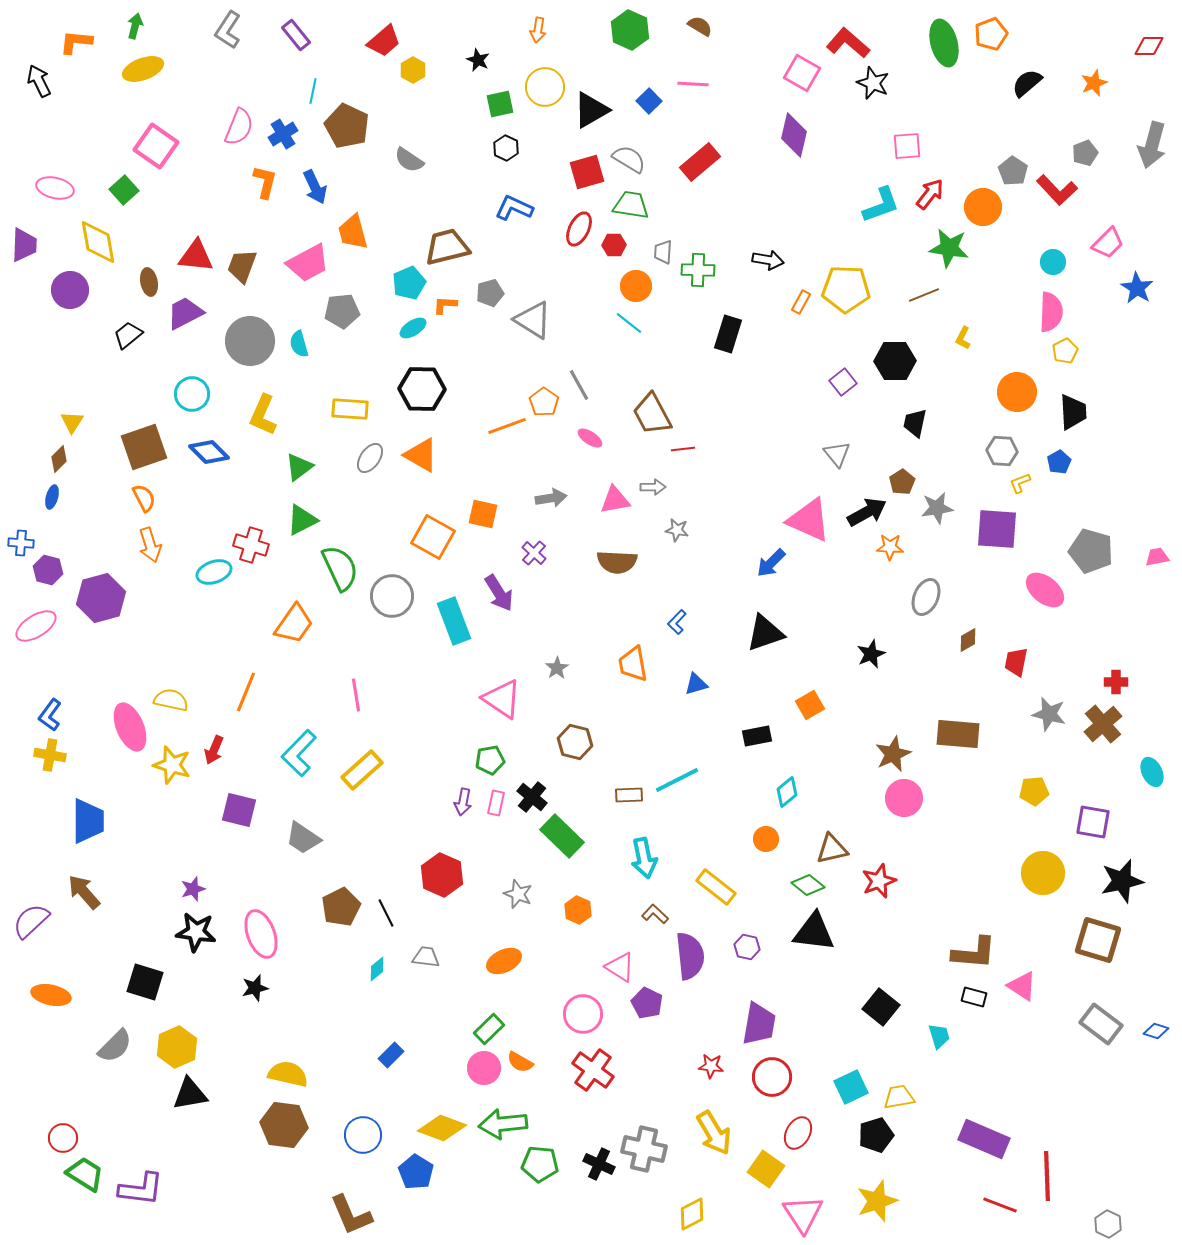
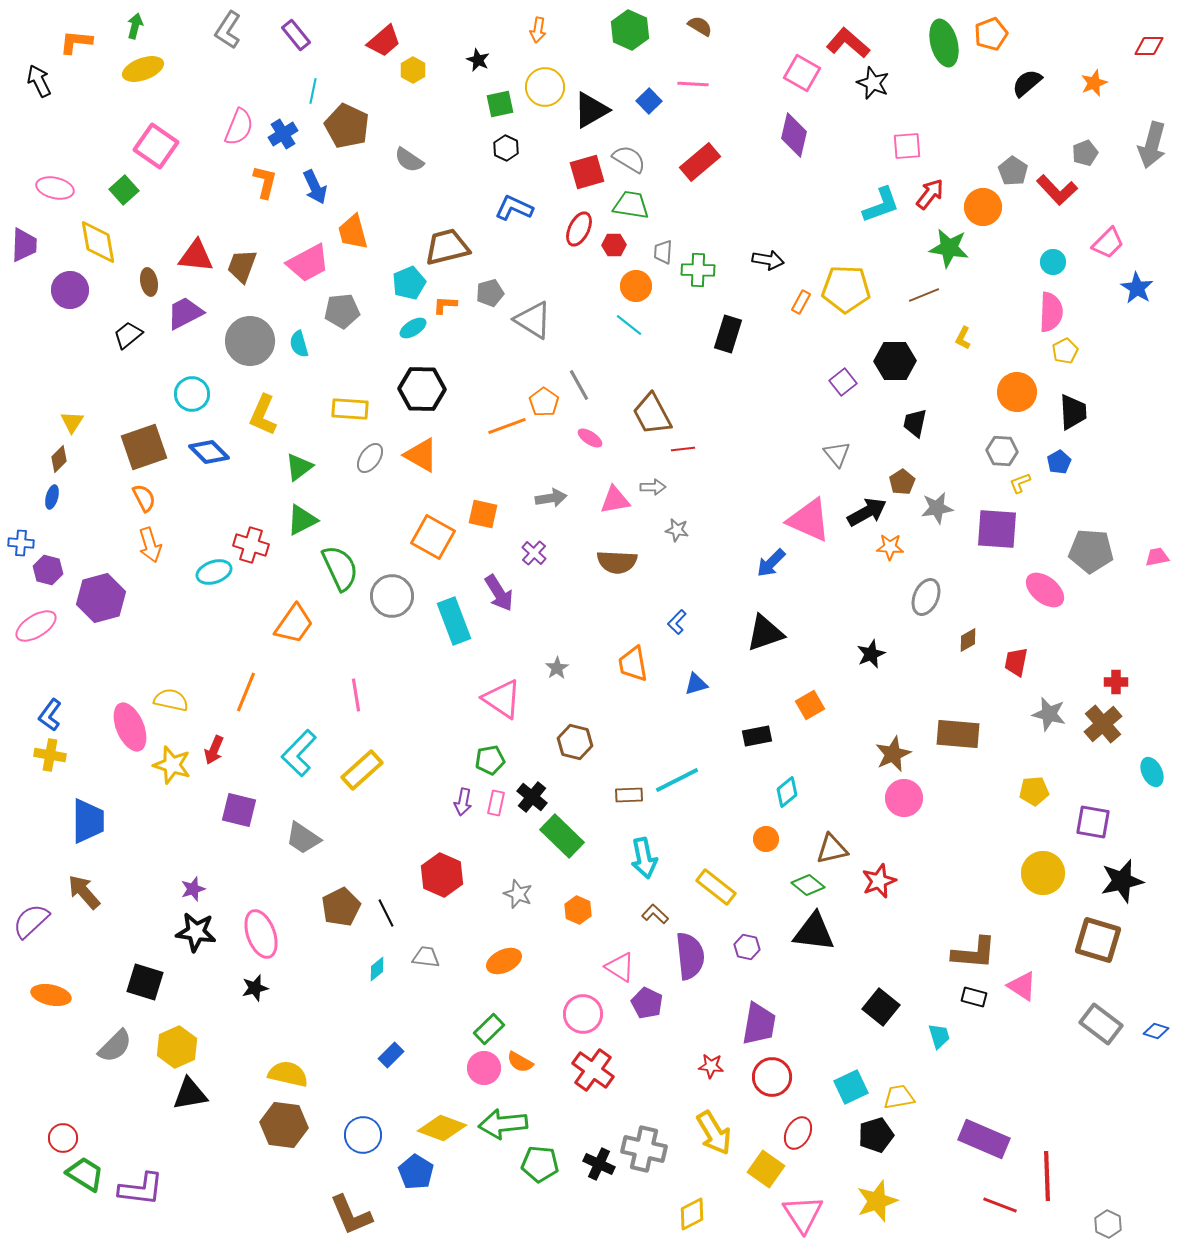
cyan line at (629, 323): moved 2 px down
gray pentagon at (1091, 551): rotated 12 degrees counterclockwise
